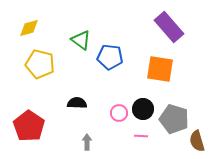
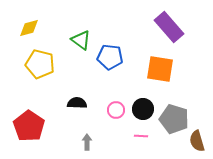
pink circle: moved 3 px left, 3 px up
